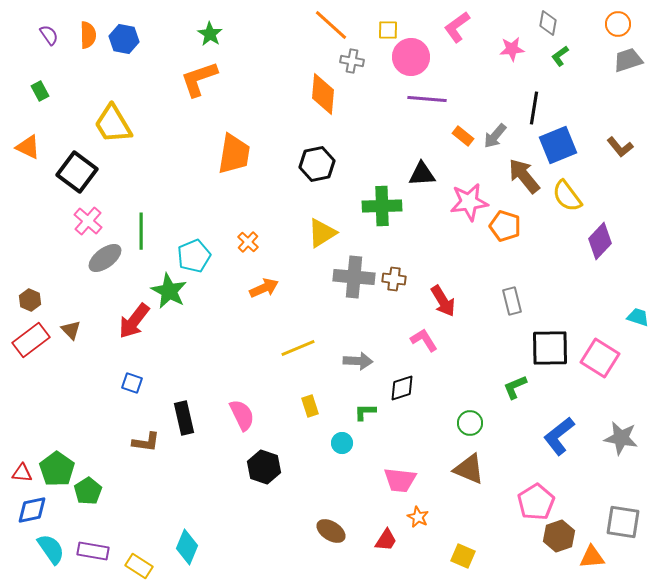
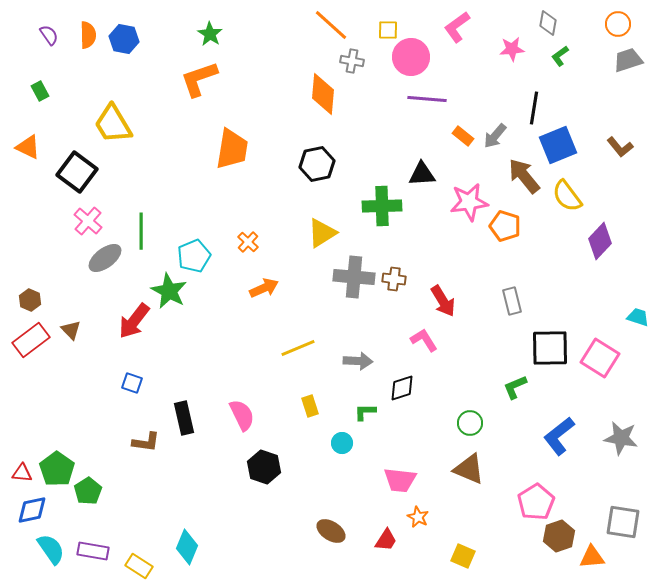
orange trapezoid at (234, 154): moved 2 px left, 5 px up
